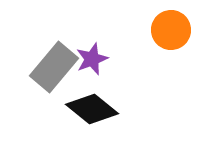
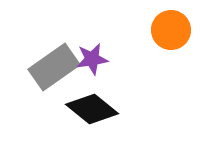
purple star: rotated 12 degrees clockwise
gray rectangle: rotated 15 degrees clockwise
